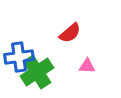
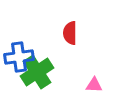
red semicircle: rotated 130 degrees clockwise
pink triangle: moved 7 px right, 19 px down
